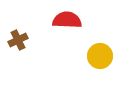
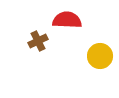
brown cross: moved 20 px right, 1 px down
